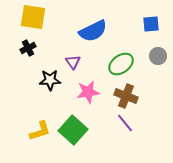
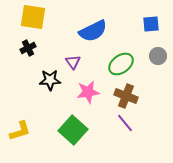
yellow L-shape: moved 20 px left
